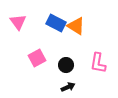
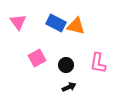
orange triangle: rotated 18 degrees counterclockwise
black arrow: moved 1 px right
